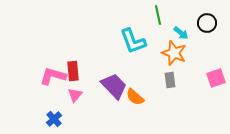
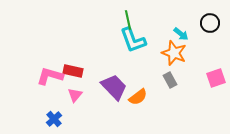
green line: moved 30 px left, 5 px down
black circle: moved 3 px right
cyan arrow: moved 1 px down
cyan L-shape: moved 1 px up
red rectangle: rotated 72 degrees counterclockwise
pink L-shape: moved 3 px left
gray rectangle: rotated 21 degrees counterclockwise
purple trapezoid: moved 1 px down
orange semicircle: moved 3 px right; rotated 78 degrees counterclockwise
